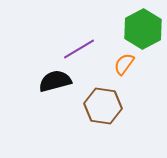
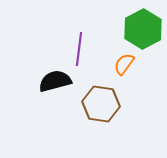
purple line: rotated 52 degrees counterclockwise
brown hexagon: moved 2 px left, 2 px up
